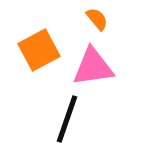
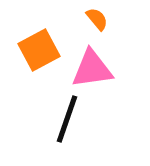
pink triangle: moved 1 px left, 2 px down
